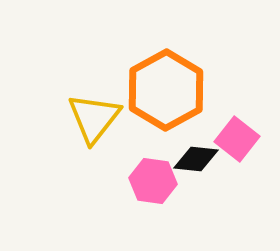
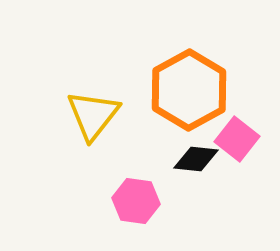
orange hexagon: moved 23 px right
yellow triangle: moved 1 px left, 3 px up
pink hexagon: moved 17 px left, 20 px down
